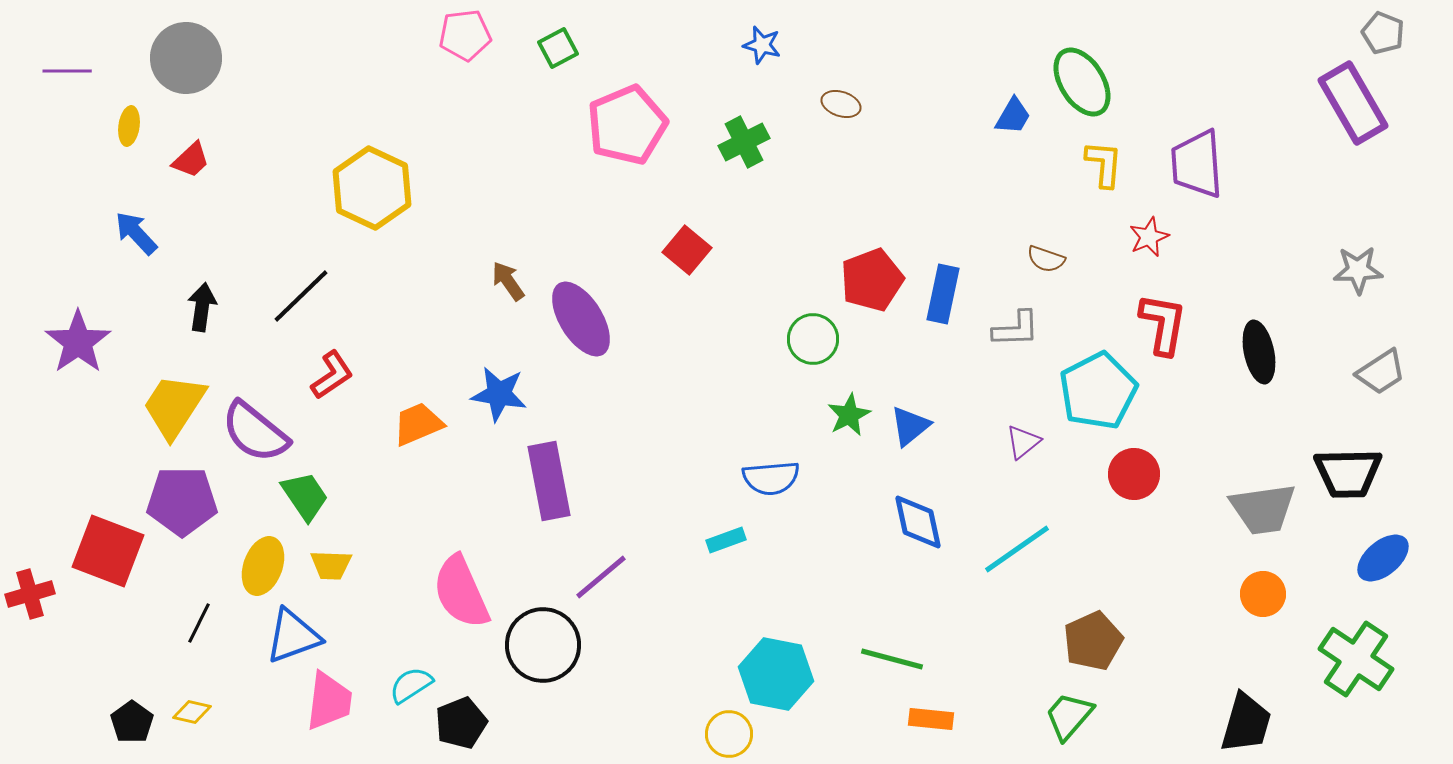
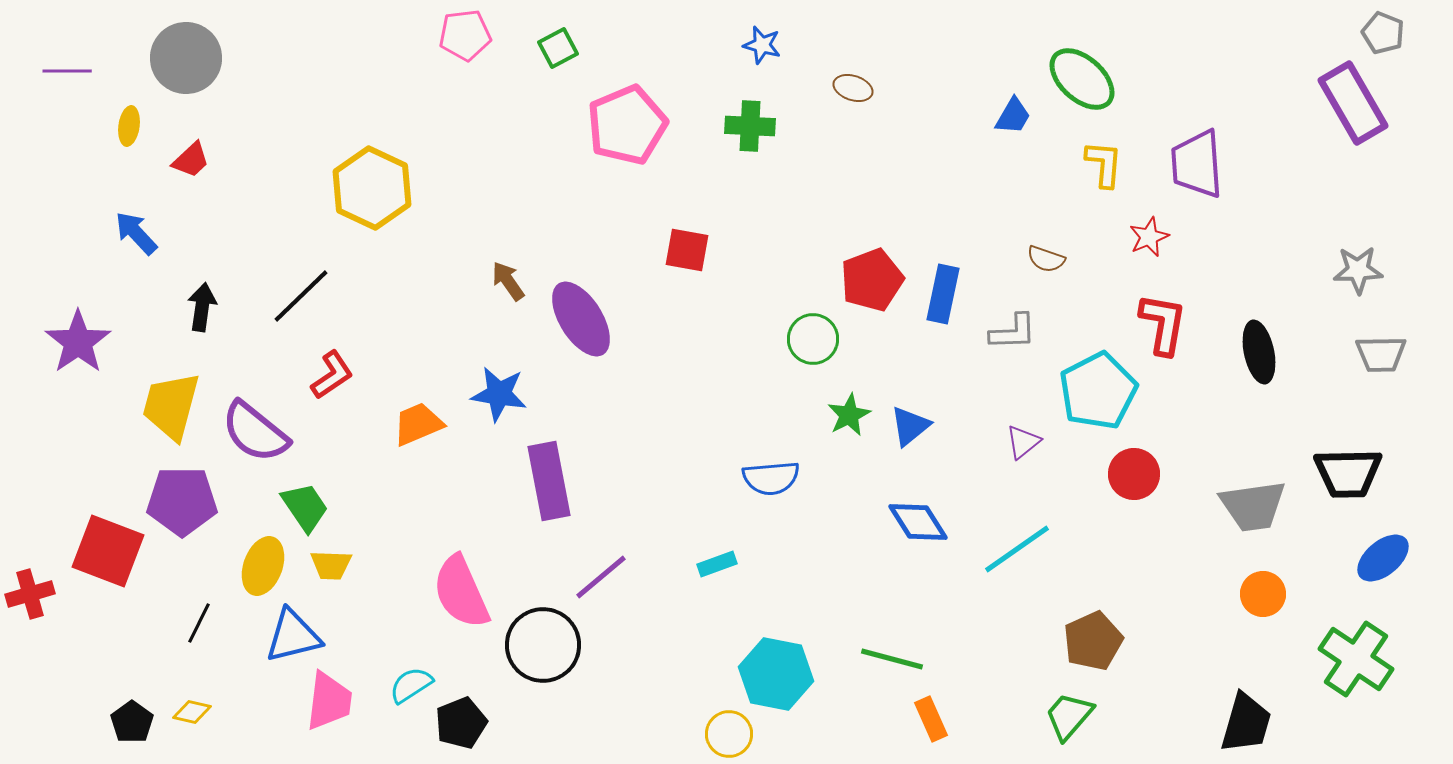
green ellipse at (1082, 82): moved 3 px up; rotated 16 degrees counterclockwise
brown ellipse at (841, 104): moved 12 px right, 16 px up
green cross at (744, 142): moved 6 px right, 16 px up; rotated 30 degrees clockwise
red square at (687, 250): rotated 30 degrees counterclockwise
gray L-shape at (1016, 329): moved 3 px left, 3 px down
gray trapezoid at (1381, 372): moved 18 px up; rotated 32 degrees clockwise
yellow trapezoid at (174, 406): moved 3 px left; rotated 18 degrees counterclockwise
green trapezoid at (305, 496): moved 11 px down
gray trapezoid at (1263, 509): moved 10 px left, 3 px up
blue diamond at (918, 522): rotated 20 degrees counterclockwise
cyan rectangle at (726, 540): moved 9 px left, 24 px down
blue triangle at (293, 636): rotated 6 degrees clockwise
orange rectangle at (931, 719): rotated 60 degrees clockwise
